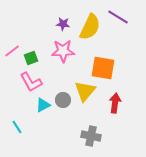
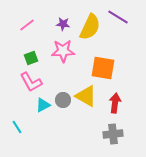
pink line: moved 15 px right, 26 px up
yellow triangle: moved 1 px right, 5 px down; rotated 40 degrees counterclockwise
gray cross: moved 22 px right, 2 px up; rotated 18 degrees counterclockwise
